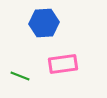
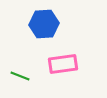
blue hexagon: moved 1 px down
